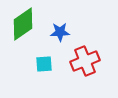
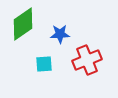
blue star: moved 2 px down
red cross: moved 2 px right, 1 px up
